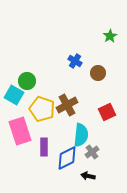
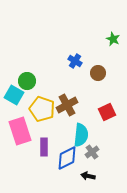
green star: moved 3 px right, 3 px down; rotated 16 degrees counterclockwise
